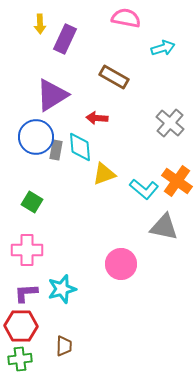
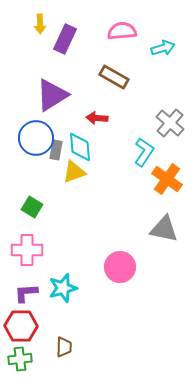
pink semicircle: moved 4 px left, 13 px down; rotated 16 degrees counterclockwise
blue circle: moved 1 px down
yellow triangle: moved 30 px left, 2 px up
orange cross: moved 10 px left, 2 px up
cyan L-shape: moved 37 px up; rotated 96 degrees counterclockwise
green square: moved 5 px down
gray triangle: moved 2 px down
pink circle: moved 1 px left, 3 px down
cyan star: moved 1 px right, 1 px up
brown trapezoid: moved 1 px down
